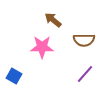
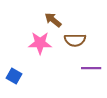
brown semicircle: moved 9 px left
pink star: moved 2 px left, 4 px up
purple line: moved 6 px right, 6 px up; rotated 48 degrees clockwise
